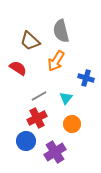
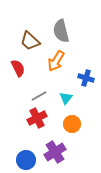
red semicircle: rotated 30 degrees clockwise
blue circle: moved 19 px down
